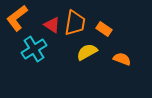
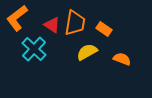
cyan cross: rotated 15 degrees counterclockwise
